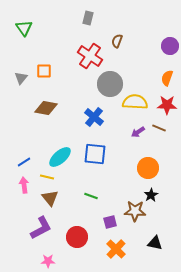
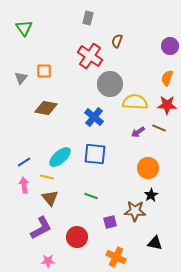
orange cross: moved 8 px down; rotated 18 degrees counterclockwise
